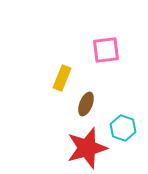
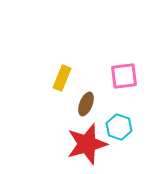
pink square: moved 18 px right, 26 px down
cyan hexagon: moved 4 px left, 1 px up
red star: moved 4 px up
